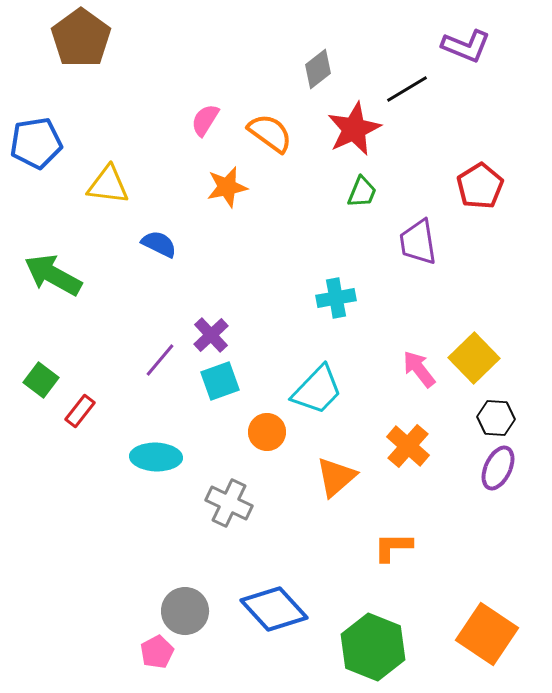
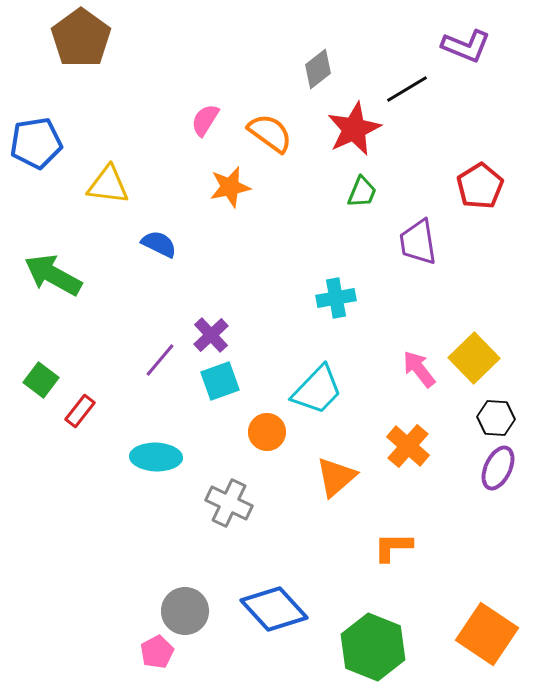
orange star: moved 3 px right
